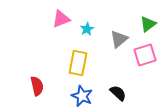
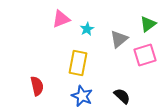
black semicircle: moved 4 px right, 3 px down
